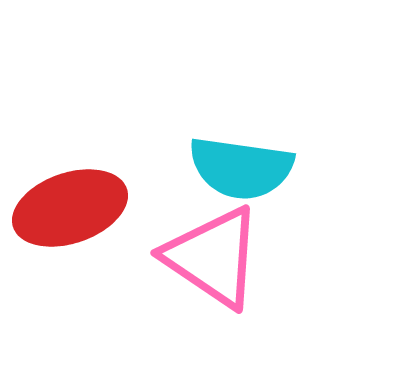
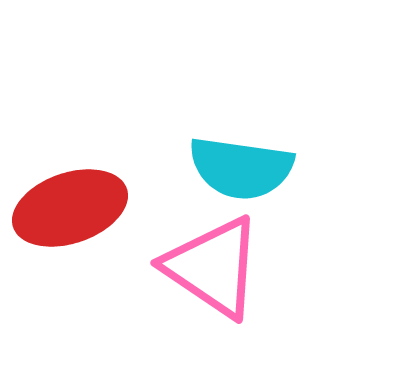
pink triangle: moved 10 px down
